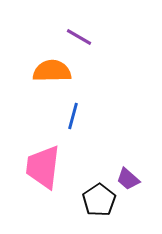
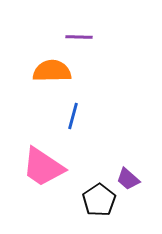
purple line: rotated 28 degrees counterclockwise
pink trapezoid: rotated 63 degrees counterclockwise
